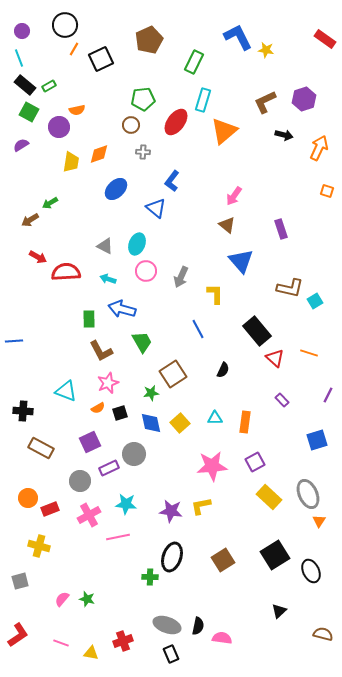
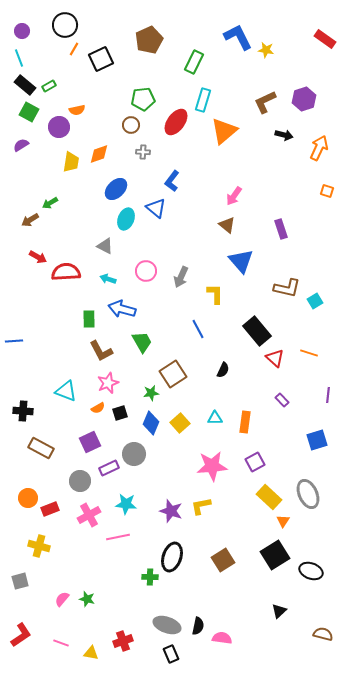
cyan ellipse at (137, 244): moved 11 px left, 25 px up
brown L-shape at (290, 288): moved 3 px left
purple line at (328, 395): rotated 21 degrees counterclockwise
blue diamond at (151, 423): rotated 35 degrees clockwise
purple star at (171, 511): rotated 10 degrees clockwise
orange triangle at (319, 521): moved 36 px left
black ellipse at (311, 571): rotated 45 degrees counterclockwise
red L-shape at (18, 635): moved 3 px right
